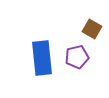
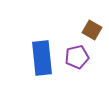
brown square: moved 1 px down
